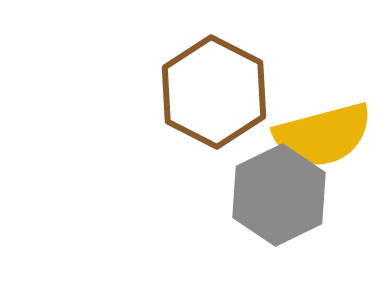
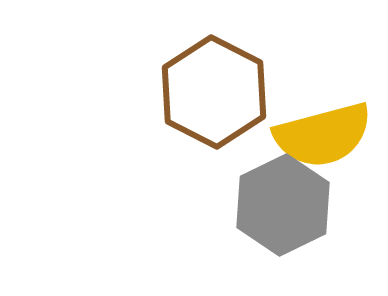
gray hexagon: moved 4 px right, 10 px down
